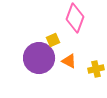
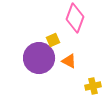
yellow cross: moved 3 px left, 17 px down
